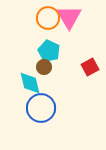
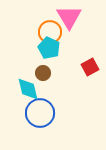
orange circle: moved 2 px right, 14 px down
cyan pentagon: moved 3 px up
brown circle: moved 1 px left, 6 px down
cyan diamond: moved 2 px left, 6 px down
blue circle: moved 1 px left, 5 px down
